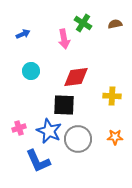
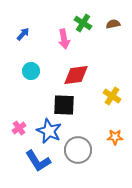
brown semicircle: moved 2 px left
blue arrow: rotated 24 degrees counterclockwise
red diamond: moved 2 px up
yellow cross: rotated 30 degrees clockwise
pink cross: rotated 16 degrees counterclockwise
gray circle: moved 11 px down
blue L-shape: rotated 8 degrees counterclockwise
